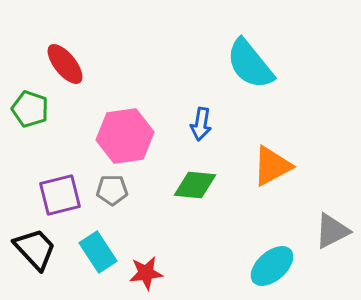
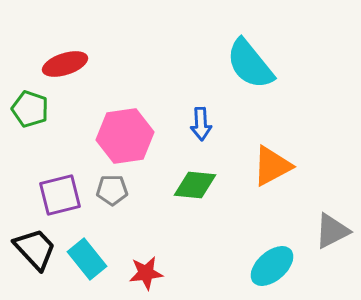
red ellipse: rotated 69 degrees counterclockwise
blue arrow: rotated 12 degrees counterclockwise
cyan rectangle: moved 11 px left, 7 px down; rotated 6 degrees counterclockwise
